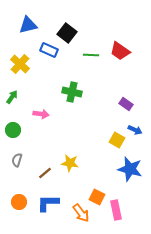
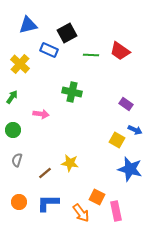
black square: rotated 24 degrees clockwise
pink rectangle: moved 1 px down
